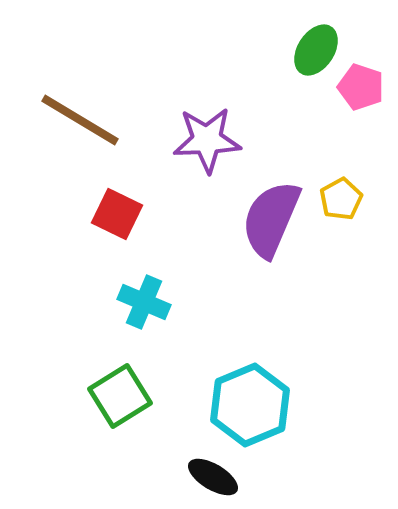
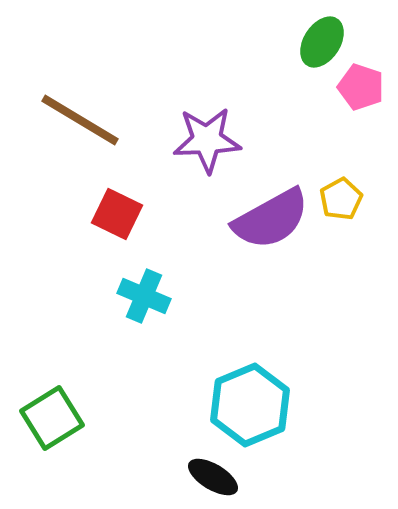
green ellipse: moved 6 px right, 8 px up
purple semicircle: rotated 142 degrees counterclockwise
cyan cross: moved 6 px up
green square: moved 68 px left, 22 px down
